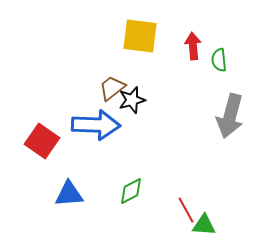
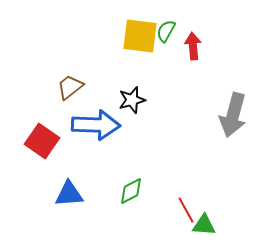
green semicircle: moved 53 px left, 29 px up; rotated 35 degrees clockwise
brown trapezoid: moved 42 px left, 1 px up
gray arrow: moved 3 px right, 1 px up
